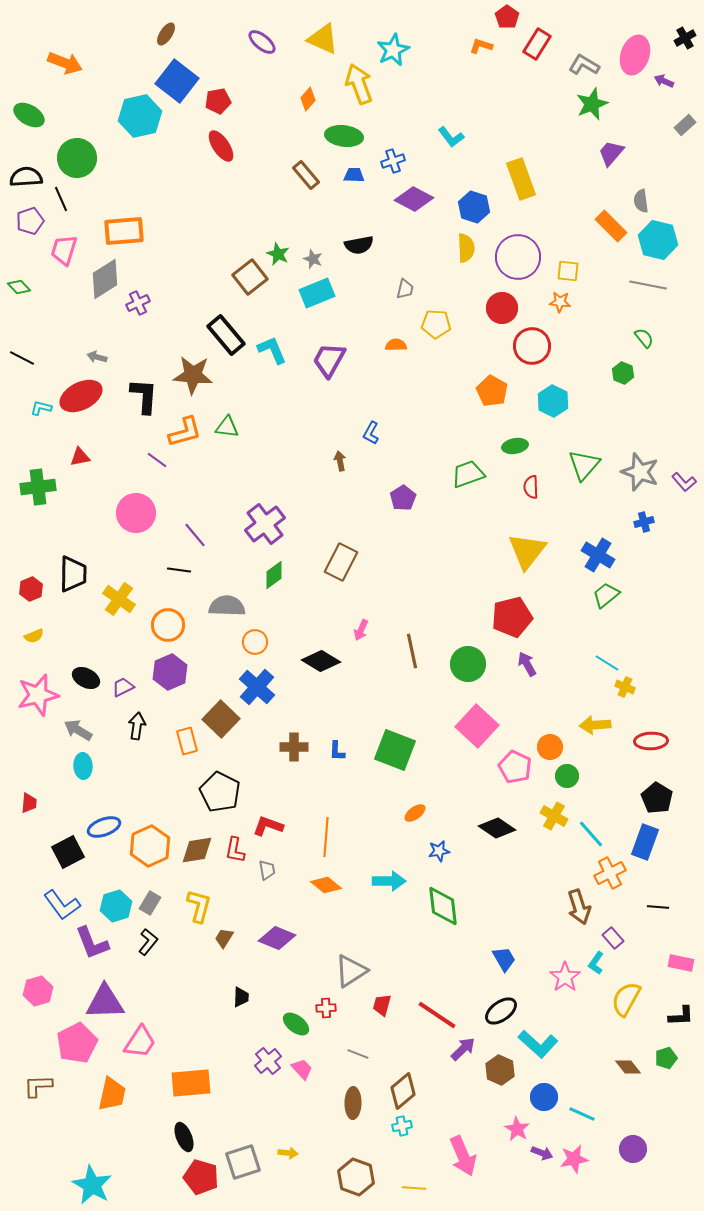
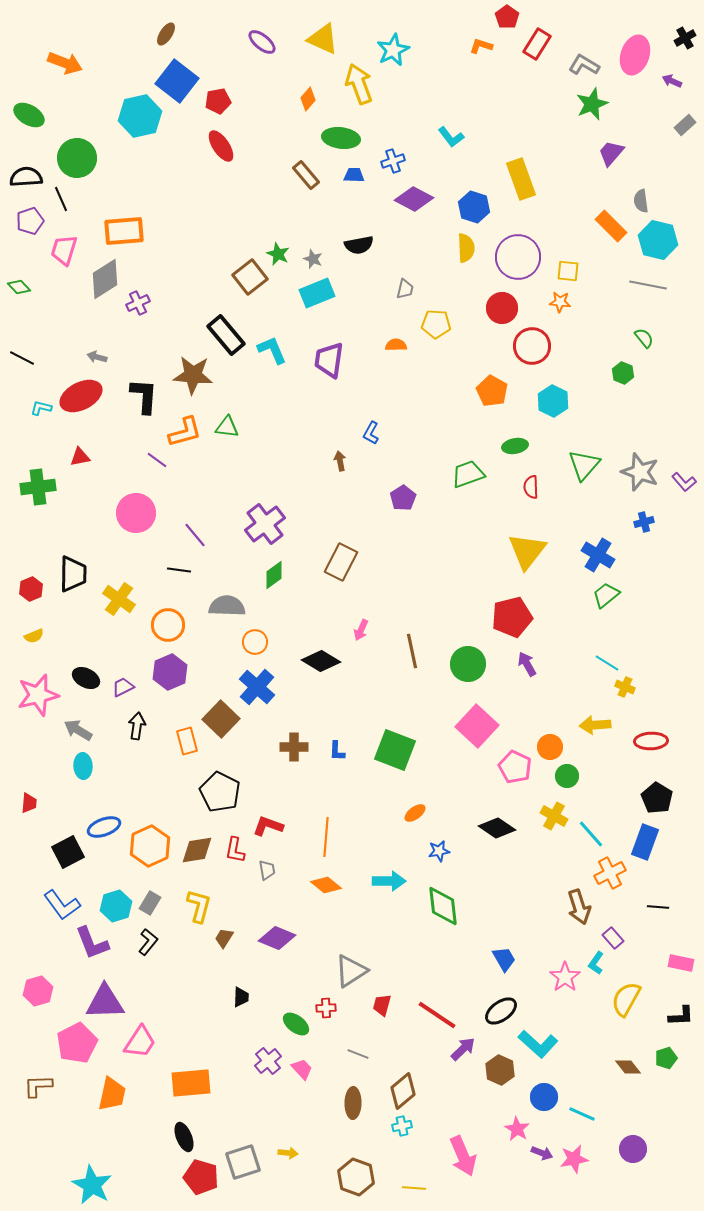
purple arrow at (664, 81): moved 8 px right
green ellipse at (344, 136): moved 3 px left, 2 px down
purple trapezoid at (329, 360): rotated 21 degrees counterclockwise
